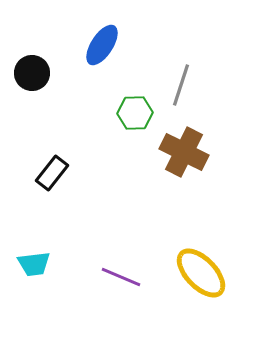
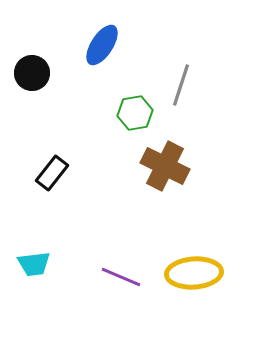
green hexagon: rotated 8 degrees counterclockwise
brown cross: moved 19 px left, 14 px down
yellow ellipse: moved 7 px left; rotated 50 degrees counterclockwise
